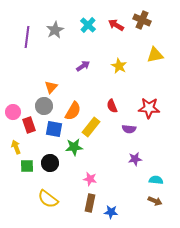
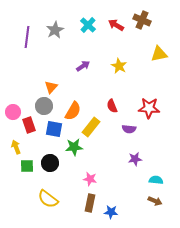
yellow triangle: moved 4 px right, 1 px up
